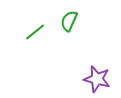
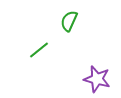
green line: moved 4 px right, 18 px down
